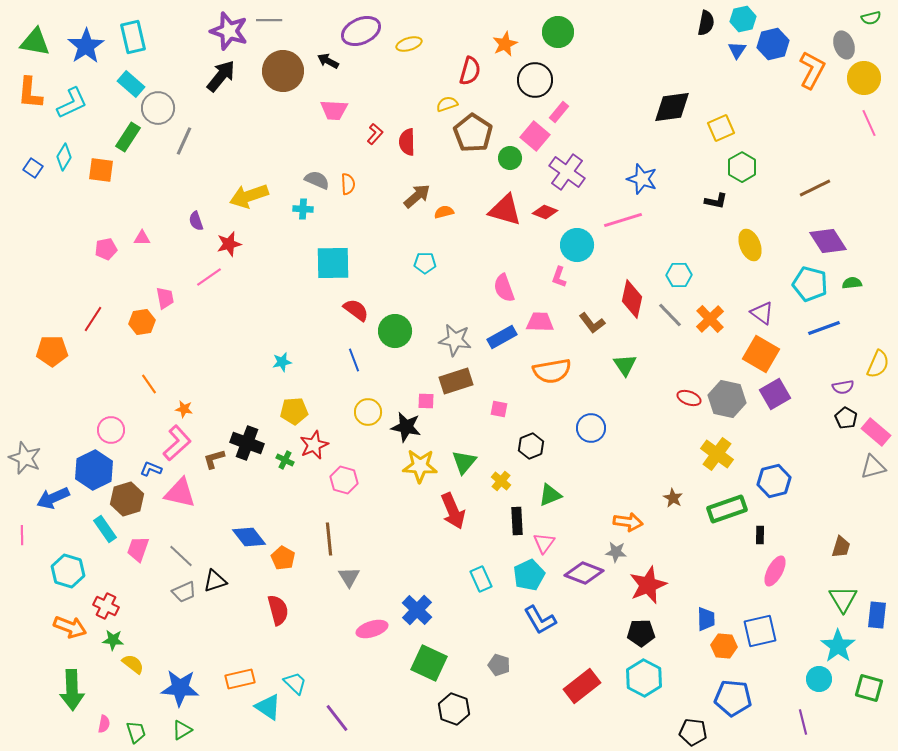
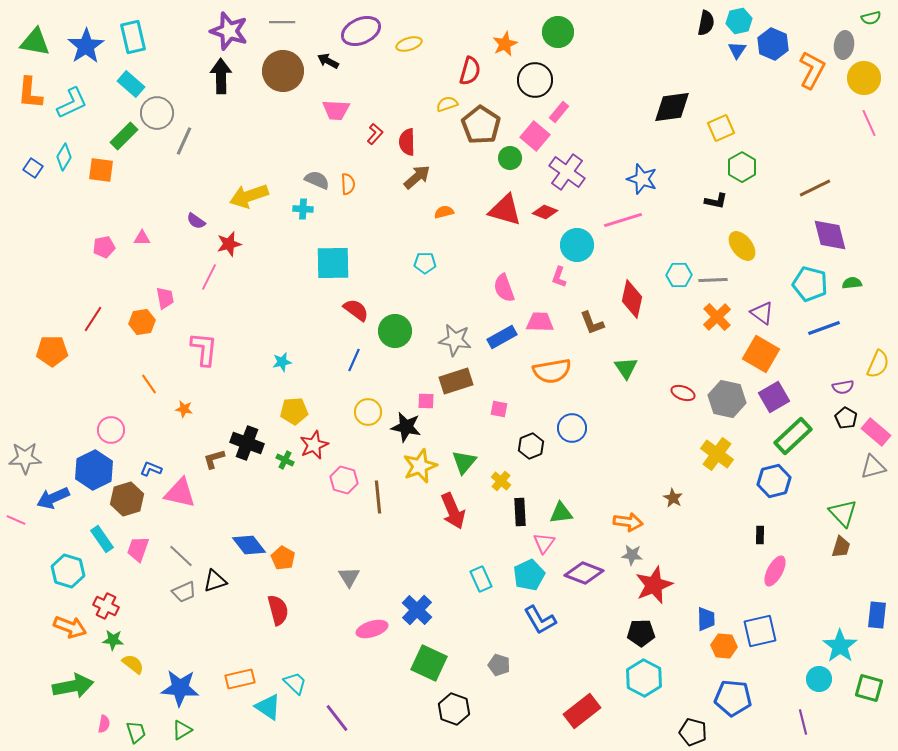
cyan hexagon at (743, 19): moved 4 px left, 2 px down
gray line at (269, 20): moved 13 px right, 2 px down
blue hexagon at (773, 44): rotated 24 degrees counterclockwise
gray ellipse at (844, 45): rotated 28 degrees clockwise
black arrow at (221, 76): rotated 40 degrees counterclockwise
gray circle at (158, 108): moved 1 px left, 5 px down
pink trapezoid at (334, 110): moved 2 px right
brown pentagon at (473, 133): moved 8 px right, 8 px up
green rectangle at (128, 137): moved 4 px left, 1 px up; rotated 12 degrees clockwise
brown arrow at (417, 196): moved 19 px up
purple semicircle at (196, 221): rotated 36 degrees counterclockwise
purple diamond at (828, 241): moved 2 px right, 6 px up; rotated 18 degrees clockwise
yellow ellipse at (750, 245): moved 8 px left, 1 px down; rotated 16 degrees counterclockwise
pink pentagon at (106, 249): moved 2 px left, 2 px up
pink line at (209, 277): rotated 28 degrees counterclockwise
gray line at (670, 315): moved 43 px right, 35 px up; rotated 48 degrees counterclockwise
orange cross at (710, 319): moved 7 px right, 2 px up
brown L-shape at (592, 323): rotated 16 degrees clockwise
blue line at (354, 360): rotated 45 degrees clockwise
green triangle at (625, 365): moved 1 px right, 3 px down
purple square at (775, 394): moved 1 px left, 3 px down
red ellipse at (689, 398): moved 6 px left, 5 px up
blue circle at (591, 428): moved 19 px left
pink L-shape at (177, 443): moved 27 px right, 94 px up; rotated 42 degrees counterclockwise
gray star at (25, 458): rotated 24 degrees counterclockwise
yellow star at (420, 466): rotated 24 degrees counterclockwise
green triangle at (550, 495): moved 11 px right, 18 px down; rotated 15 degrees clockwise
green rectangle at (727, 509): moved 66 px right, 73 px up; rotated 24 degrees counterclockwise
black rectangle at (517, 521): moved 3 px right, 9 px up
cyan rectangle at (105, 529): moved 3 px left, 10 px down
pink line at (22, 535): moved 6 px left, 15 px up; rotated 66 degrees counterclockwise
blue diamond at (249, 537): moved 8 px down
brown line at (329, 539): moved 49 px right, 42 px up
gray star at (616, 552): moved 16 px right, 3 px down
red star at (648, 585): moved 6 px right
green triangle at (843, 599): moved 86 px up; rotated 12 degrees counterclockwise
cyan star at (838, 646): moved 2 px right
red rectangle at (582, 686): moved 25 px down
green arrow at (72, 690): moved 1 px right, 4 px up; rotated 99 degrees counterclockwise
black pentagon at (693, 732): rotated 8 degrees clockwise
